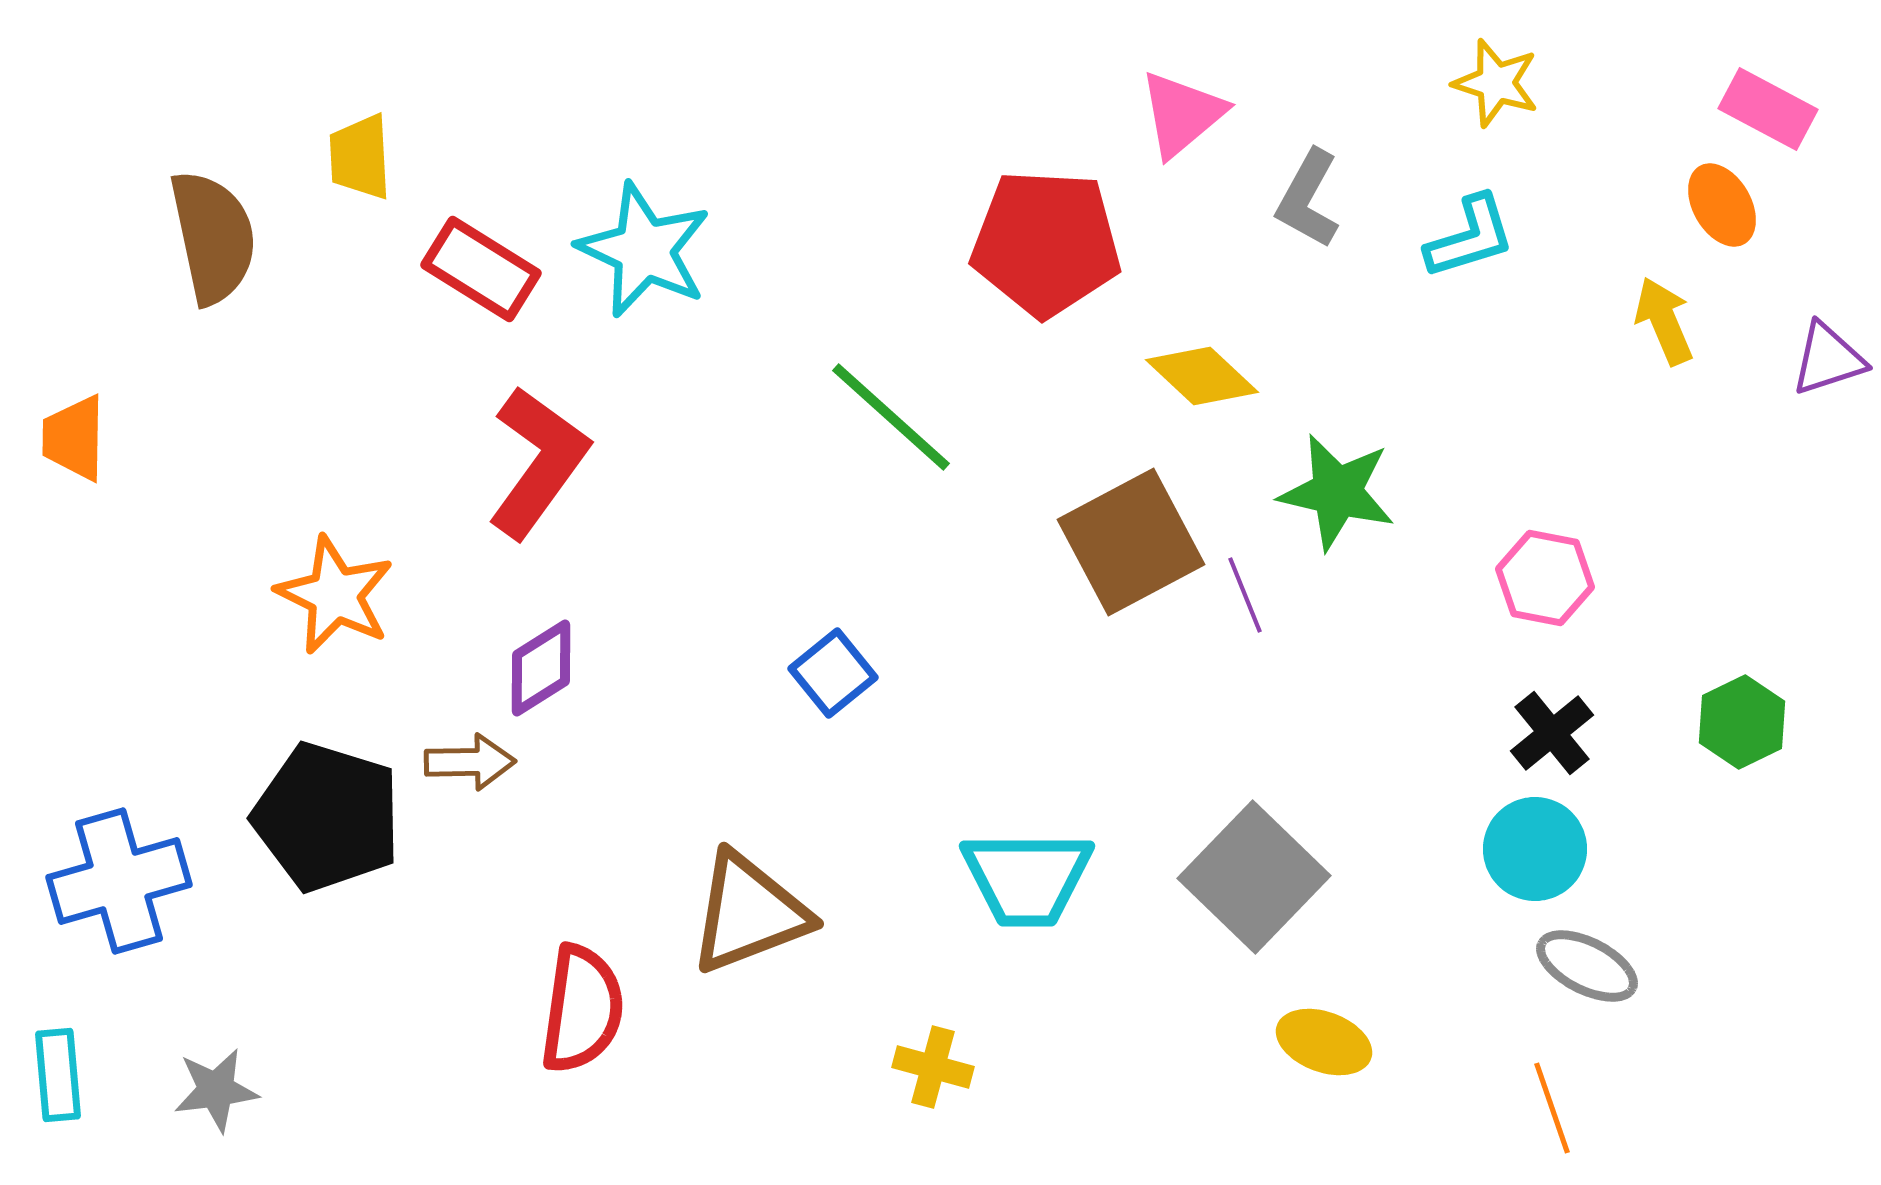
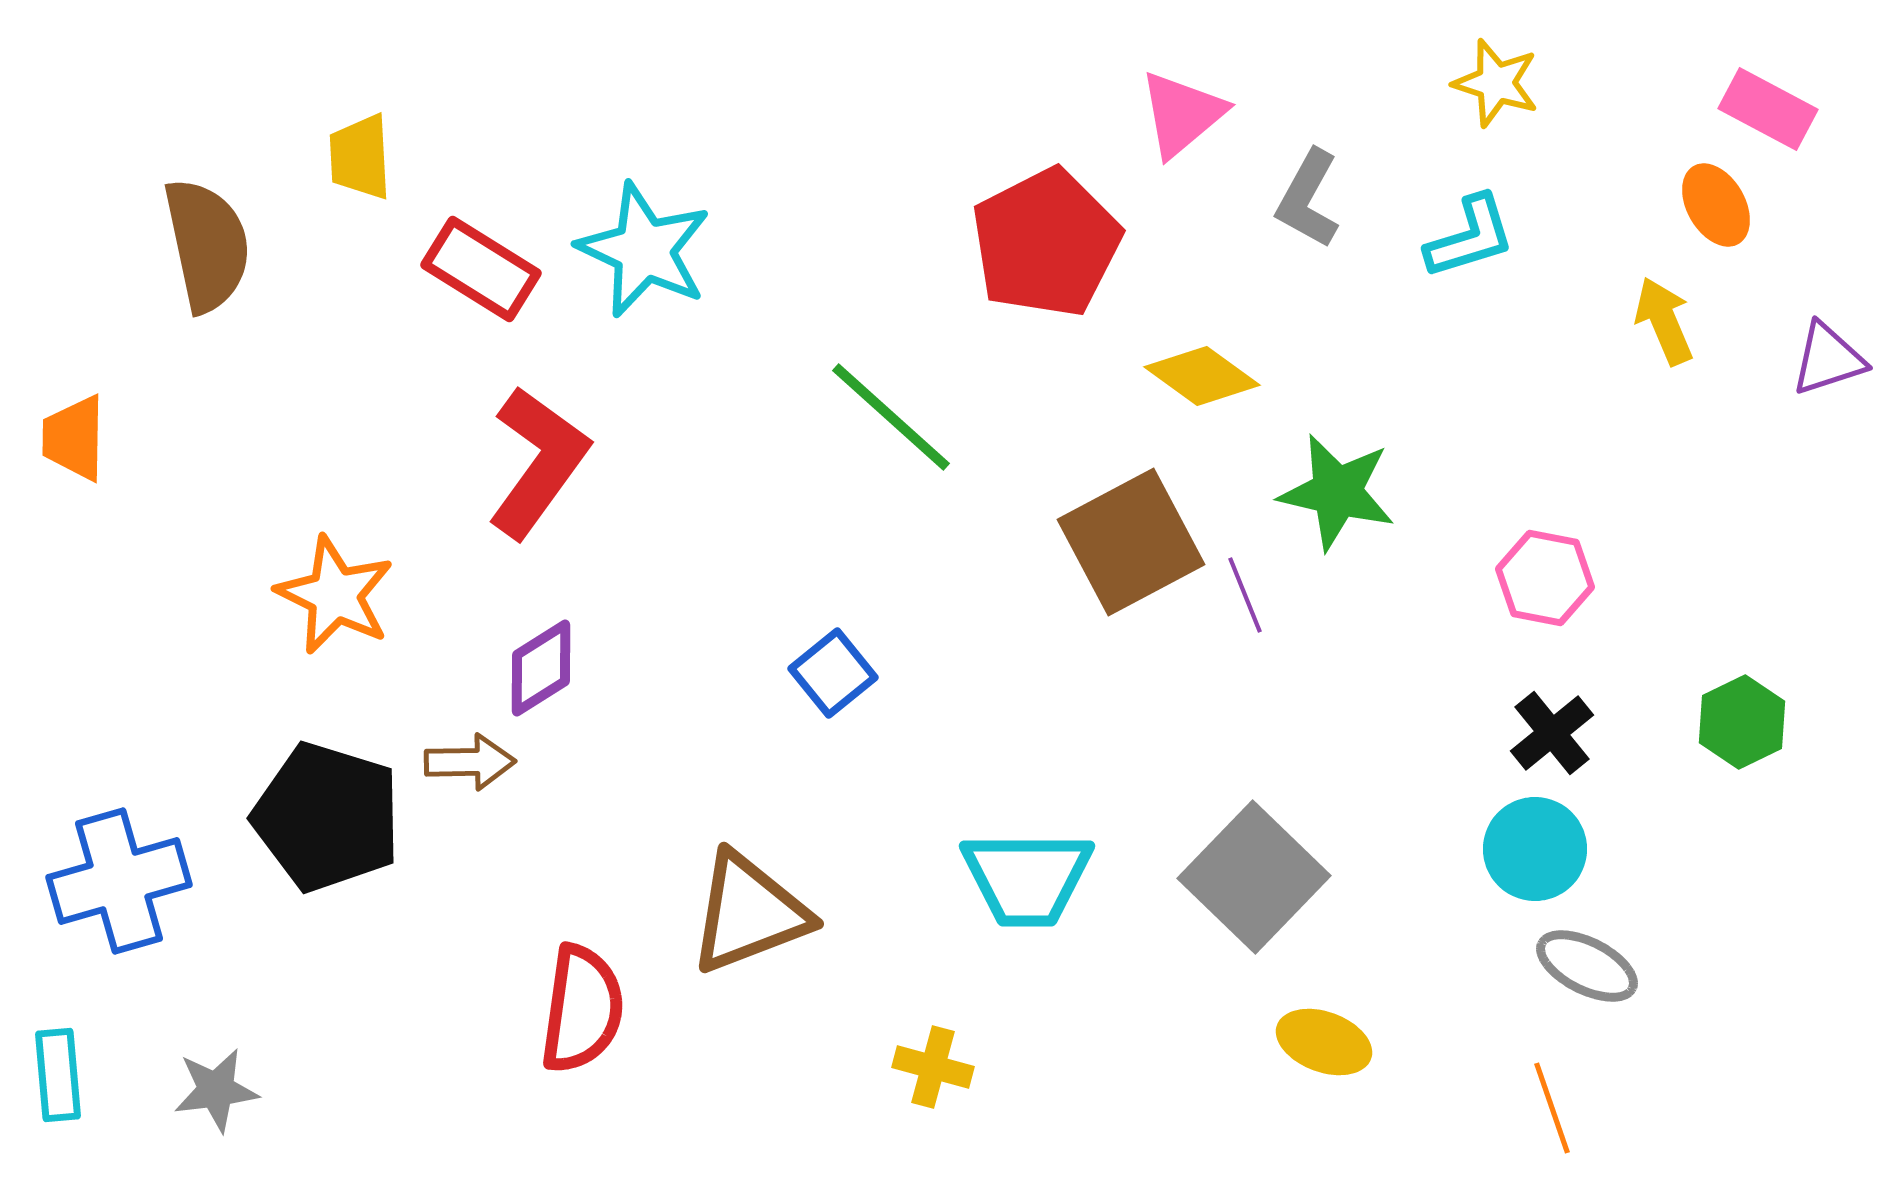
orange ellipse: moved 6 px left
brown semicircle: moved 6 px left, 8 px down
red pentagon: rotated 30 degrees counterclockwise
yellow diamond: rotated 7 degrees counterclockwise
